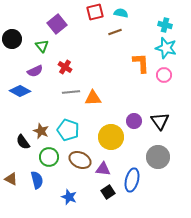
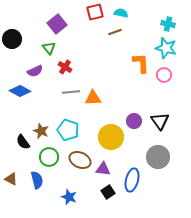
cyan cross: moved 3 px right, 1 px up
green triangle: moved 7 px right, 2 px down
